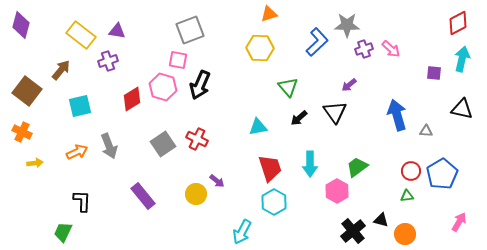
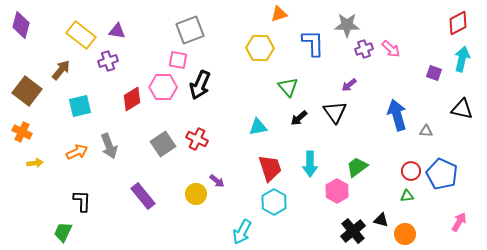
orange triangle at (269, 14): moved 10 px right
blue L-shape at (317, 42): moved 4 px left, 1 px down; rotated 48 degrees counterclockwise
purple square at (434, 73): rotated 14 degrees clockwise
pink hexagon at (163, 87): rotated 16 degrees counterclockwise
blue pentagon at (442, 174): rotated 16 degrees counterclockwise
